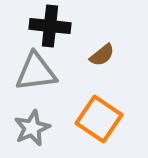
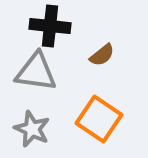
gray triangle: rotated 15 degrees clockwise
gray star: moved 1 px down; rotated 24 degrees counterclockwise
